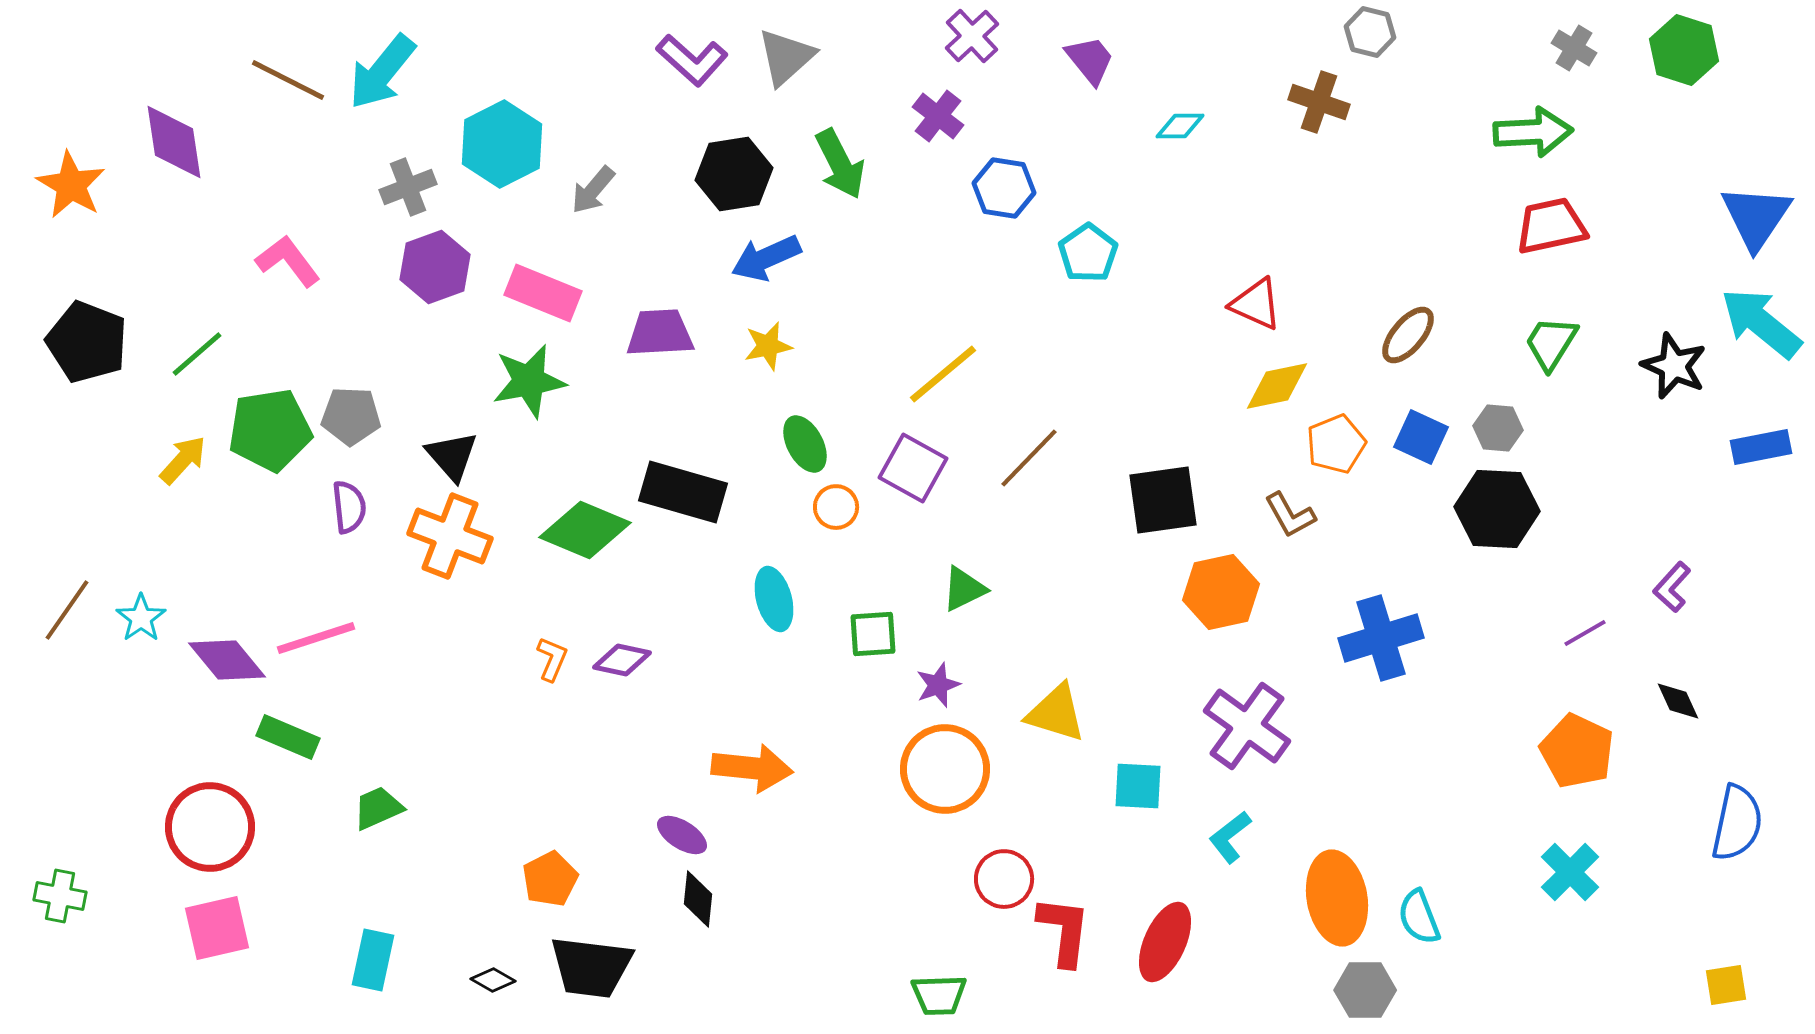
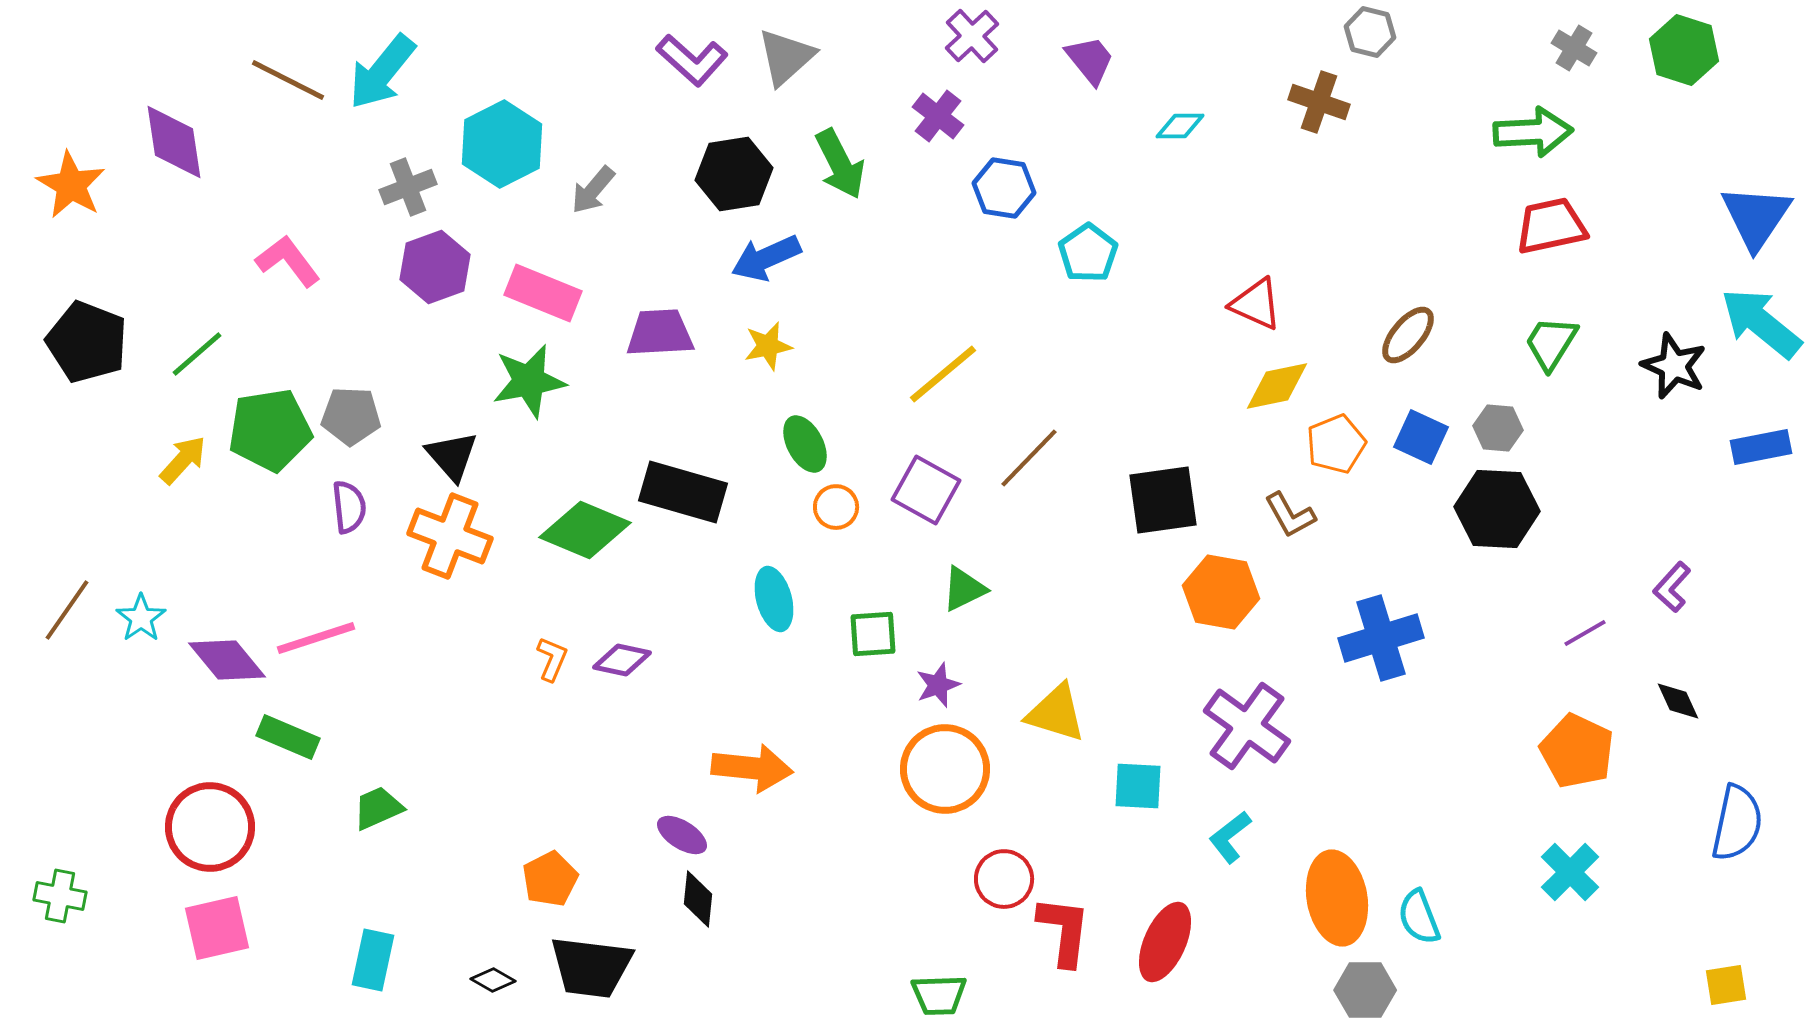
purple square at (913, 468): moved 13 px right, 22 px down
orange hexagon at (1221, 592): rotated 22 degrees clockwise
